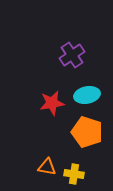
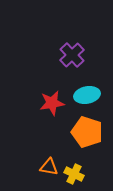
purple cross: rotated 10 degrees counterclockwise
orange triangle: moved 2 px right
yellow cross: rotated 18 degrees clockwise
